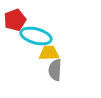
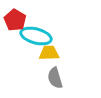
red pentagon: rotated 20 degrees counterclockwise
gray semicircle: moved 8 px down; rotated 20 degrees counterclockwise
